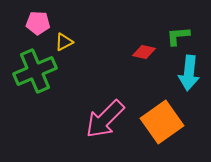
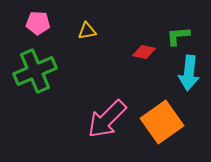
yellow triangle: moved 23 px right, 11 px up; rotated 18 degrees clockwise
pink arrow: moved 2 px right
